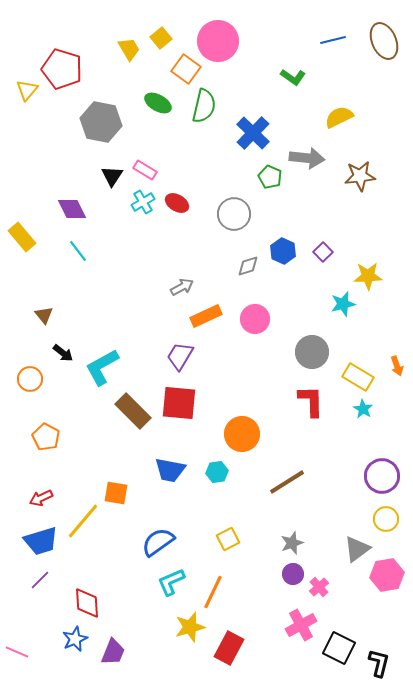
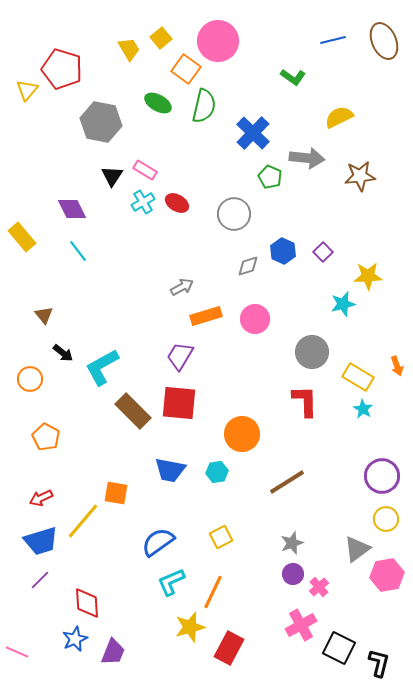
orange rectangle at (206, 316): rotated 8 degrees clockwise
red L-shape at (311, 401): moved 6 px left
yellow square at (228, 539): moved 7 px left, 2 px up
